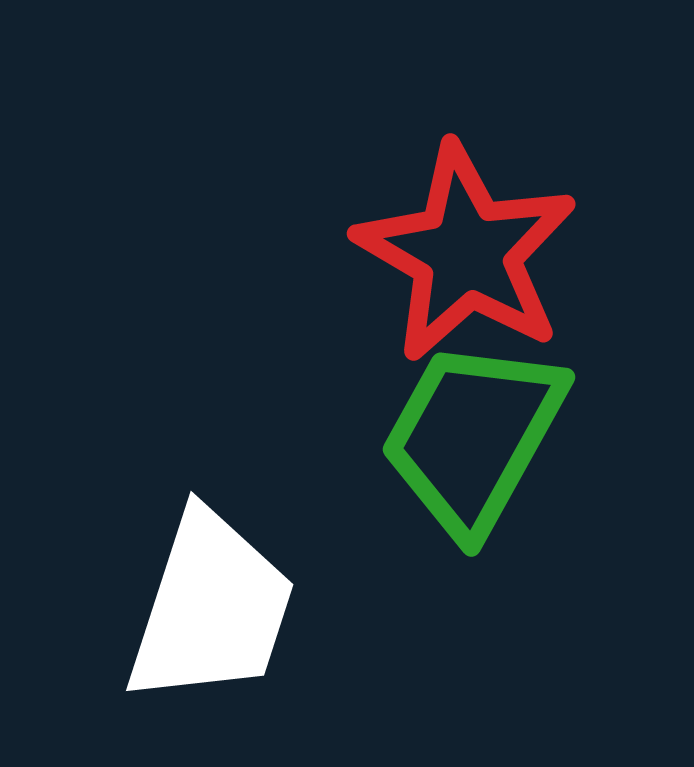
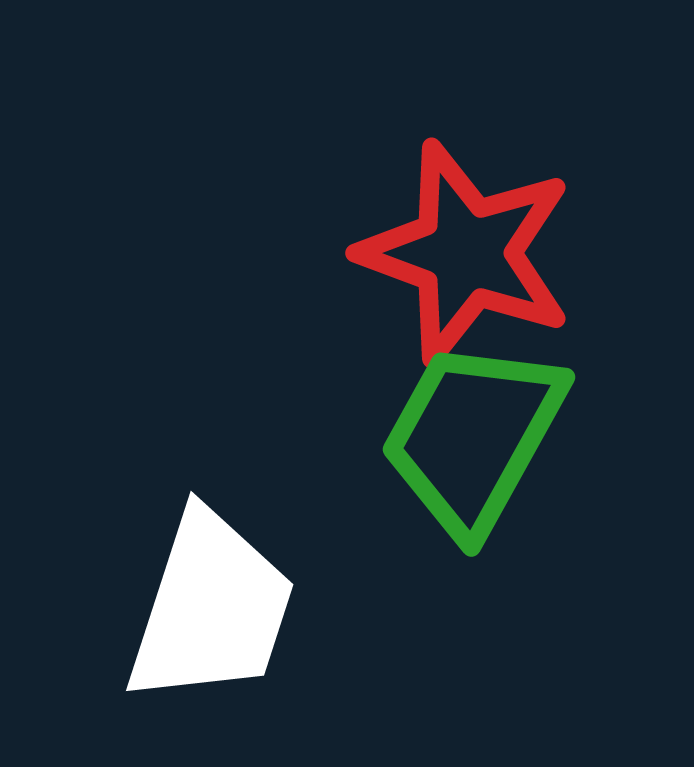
red star: rotated 10 degrees counterclockwise
